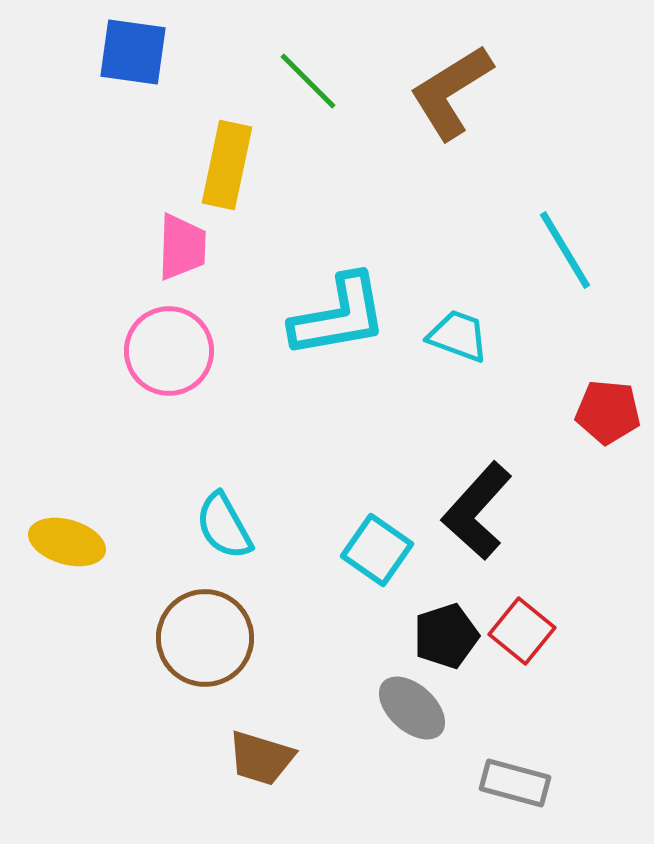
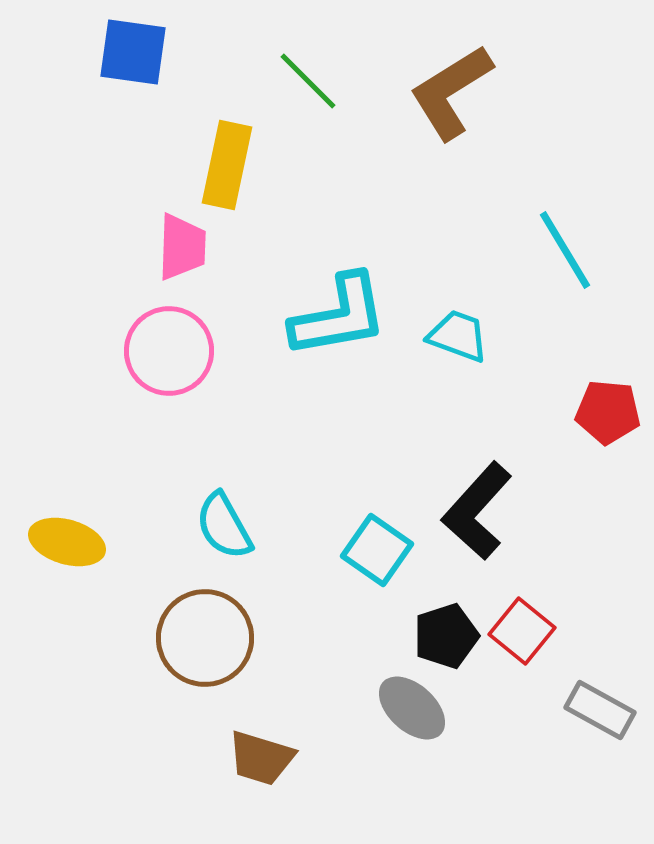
gray rectangle: moved 85 px right, 73 px up; rotated 14 degrees clockwise
